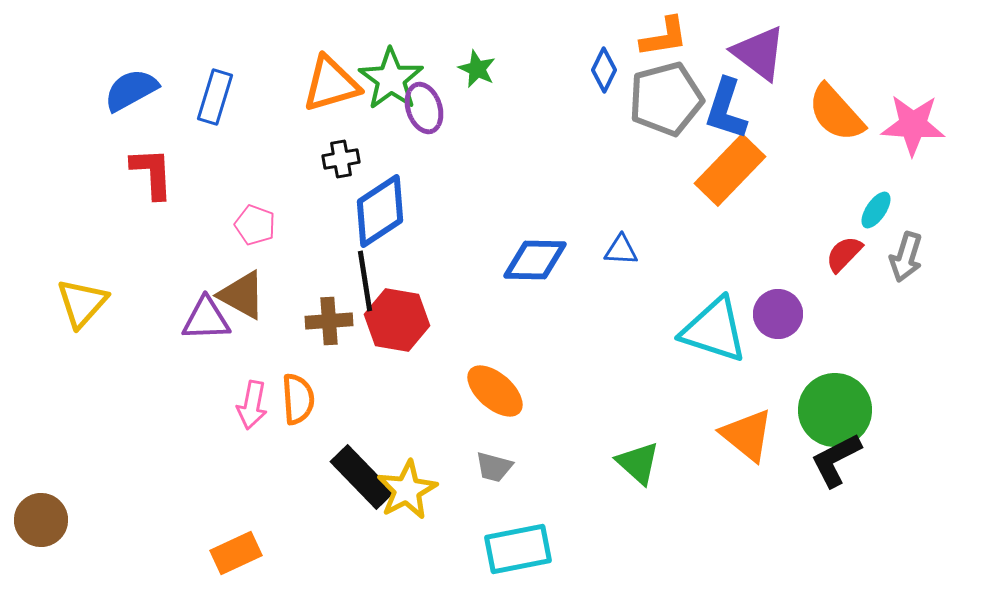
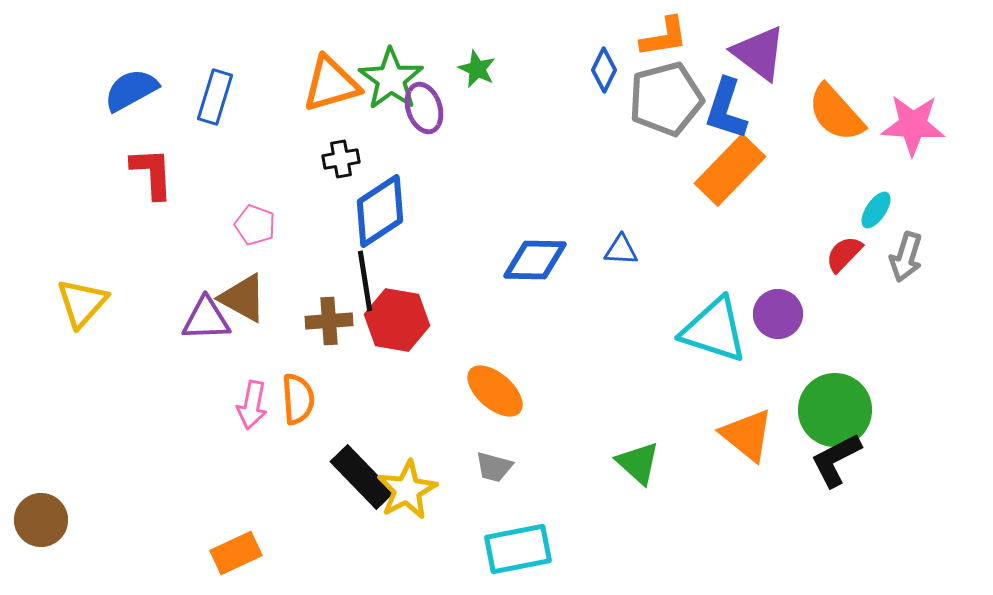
brown triangle at (242, 295): moved 1 px right, 3 px down
